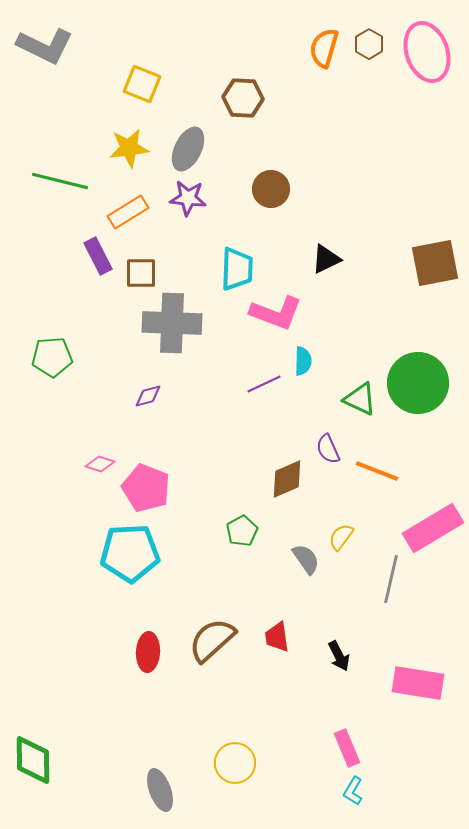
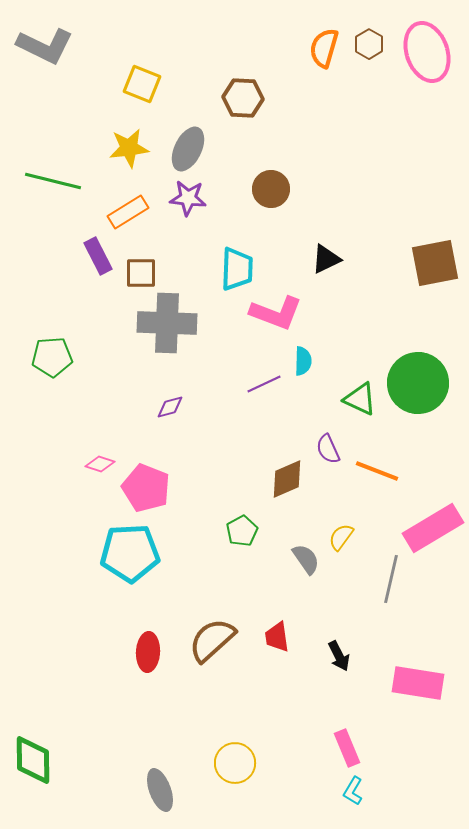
green line at (60, 181): moved 7 px left
gray cross at (172, 323): moved 5 px left
purple diamond at (148, 396): moved 22 px right, 11 px down
